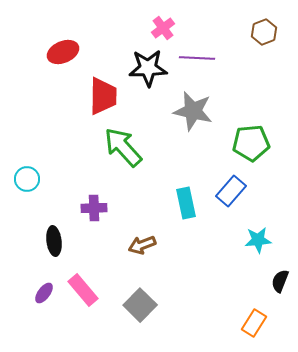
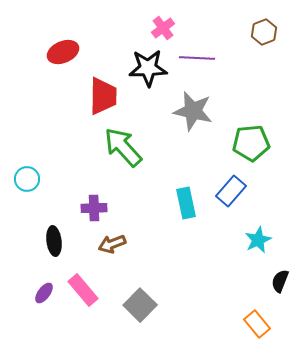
cyan star: rotated 20 degrees counterclockwise
brown arrow: moved 30 px left, 1 px up
orange rectangle: moved 3 px right, 1 px down; rotated 72 degrees counterclockwise
